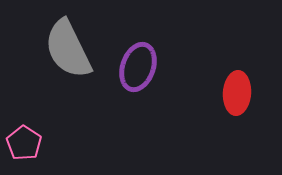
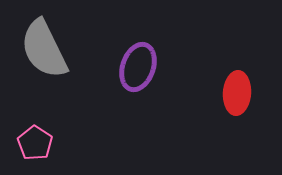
gray semicircle: moved 24 px left
pink pentagon: moved 11 px right
